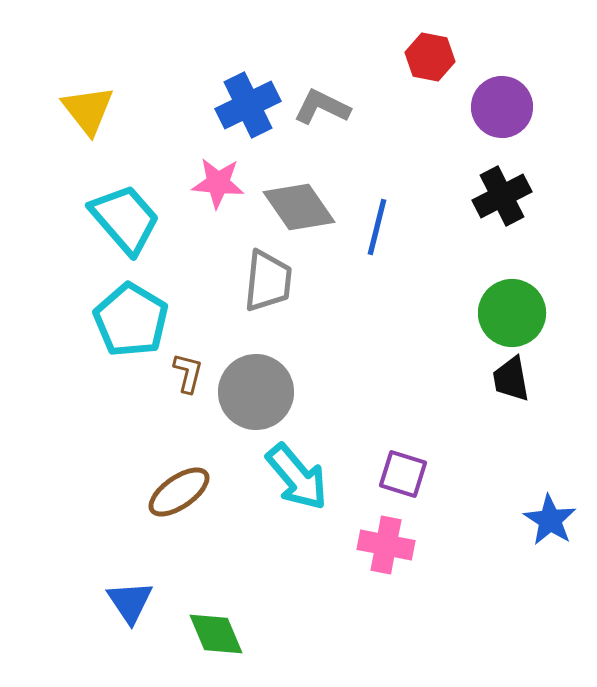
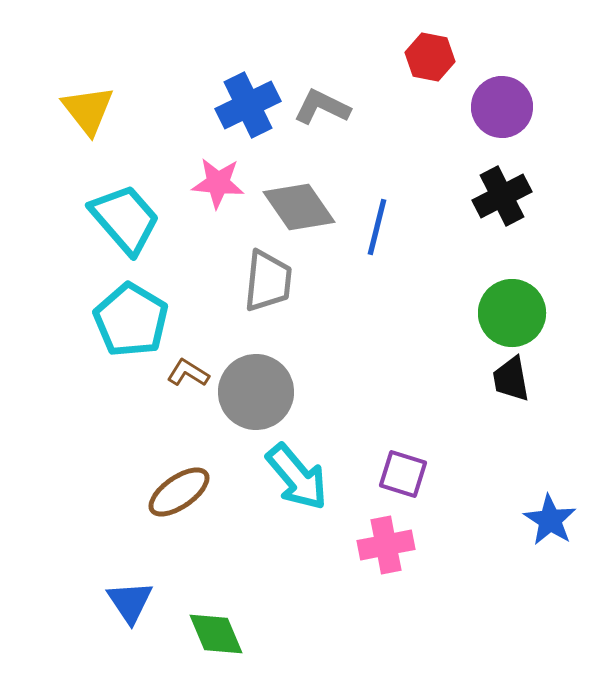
brown L-shape: rotated 72 degrees counterclockwise
pink cross: rotated 22 degrees counterclockwise
